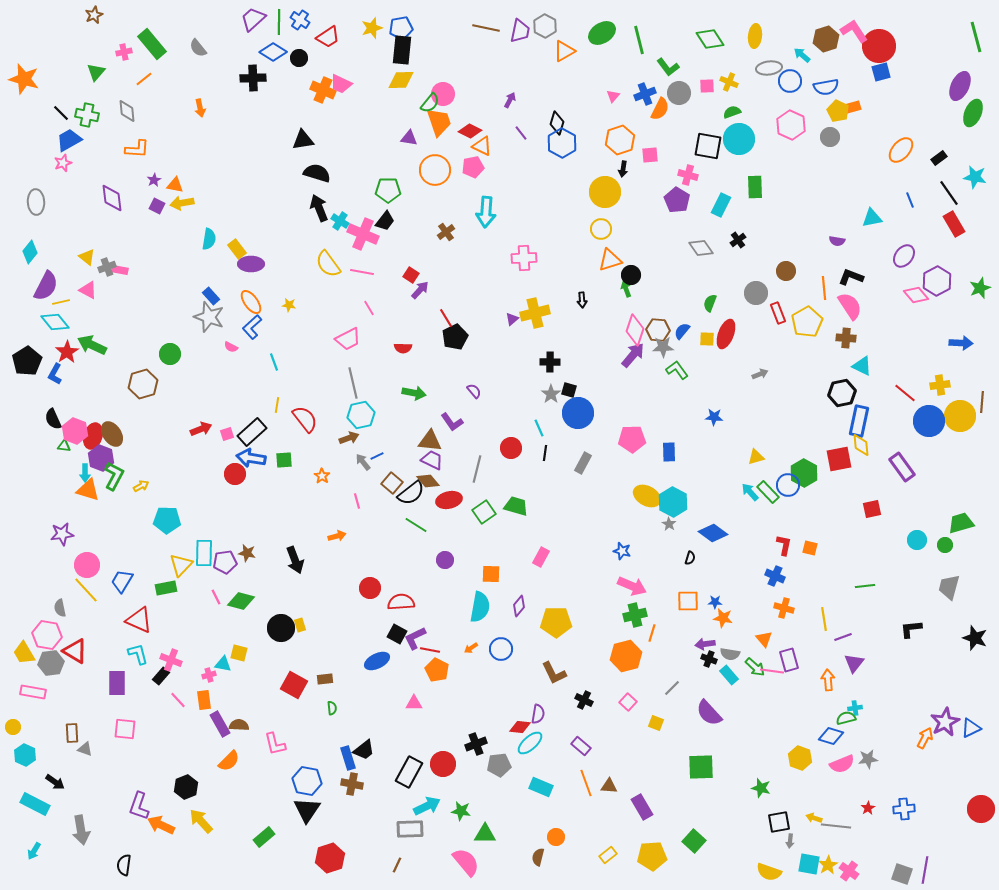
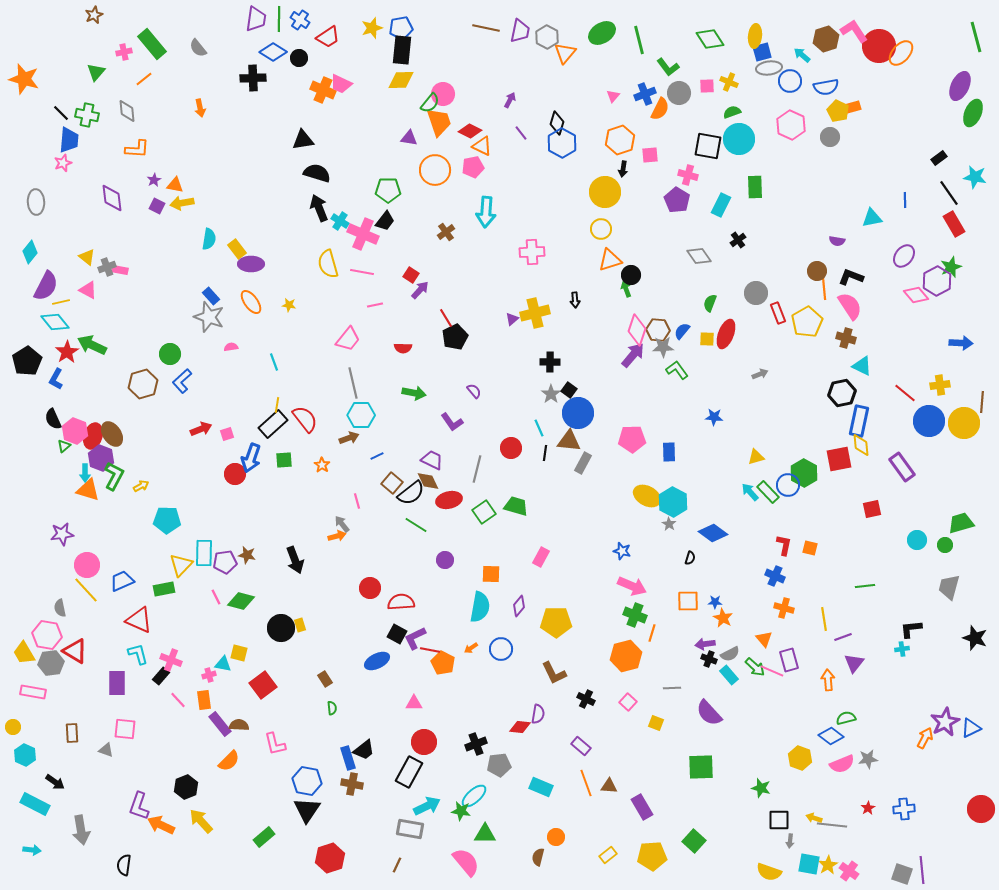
purple trapezoid at (253, 19): moved 3 px right; rotated 140 degrees clockwise
green line at (279, 22): moved 3 px up
gray hexagon at (545, 26): moved 2 px right, 11 px down
orange triangle at (564, 51): moved 1 px right, 2 px down; rotated 20 degrees counterclockwise
blue square at (881, 72): moved 119 px left, 20 px up
blue trapezoid at (69, 140): rotated 124 degrees clockwise
orange ellipse at (901, 150): moved 97 px up
blue line at (910, 200): moved 5 px left; rotated 21 degrees clockwise
gray diamond at (701, 248): moved 2 px left, 8 px down
pink cross at (524, 258): moved 8 px right, 6 px up
yellow semicircle at (328, 264): rotated 20 degrees clockwise
brown circle at (786, 271): moved 31 px right
green star at (980, 288): moved 29 px left, 21 px up
black arrow at (582, 300): moved 7 px left
pink line at (369, 308): moved 6 px right, 3 px up; rotated 70 degrees counterclockwise
blue L-shape at (252, 327): moved 70 px left, 54 px down
pink diamond at (635, 330): moved 2 px right
brown cross at (846, 338): rotated 12 degrees clockwise
pink trapezoid at (348, 339): rotated 24 degrees counterclockwise
pink semicircle at (231, 347): rotated 144 degrees clockwise
blue L-shape at (55, 374): moved 1 px right, 5 px down
black square at (569, 390): rotated 21 degrees clockwise
cyan hexagon at (361, 415): rotated 12 degrees clockwise
yellow circle at (960, 416): moved 4 px right, 7 px down
black rectangle at (252, 432): moved 21 px right, 8 px up
brown triangle at (430, 441): moved 139 px right
green triangle at (64, 446): rotated 48 degrees counterclockwise
blue arrow at (251, 458): rotated 80 degrees counterclockwise
gray arrow at (363, 462): moved 21 px left, 62 px down
orange star at (322, 476): moved 11 px up
brown diamond at (428, 481): rotated 15 degrees clockwise
brown star at (247, 553): moved 2 px down
blue trapezoid at (122, 581): rotated 35 degrees clockwise
green rectangle at (166, 588): moved 2 px left, 1 px down
green cross at (635, 615): rotated 35 degrees clockwise
orange star at (723, 618): rotated 18 degrees clockwise
gray semicircle at (730, 654): rotated 36 degrees counterclockwise
orange pentagon at (437, 670): moved 6 px right, 7 px up
pink line at (772, 671): rotated 15 degrees clockwise
brown rectangle at (325, 679): rotated 63 degrees clockwise
red square at (294, 685): moved 31 px left; rotated 24 degrees clockwise
gray line at (672, 688): rotated 42 degrees clockwise
black cross at (584, 700): moved 2 px right, 1 px up
cyan cross at (855, 708): moved 47 px right, 59 px up
purple rectangle at (220, 724): rotated 10 degrees counterclockwise
blue diamond at (831, 736): rotated 20 degrees clockwise
cyan ellipse at (530, 743): moved 56 px left, 53 px down
gray triangle at (85, 749): moved 21 px right, 1 px down
red circle at (443, 764): moved 19 px left, 22 px up
black square at (779, 822): moved 2 px up; rotated 10 degrees clockwise
gray line at (836, 826): moved 4 px left, 1 px up
gray rectangle at (410, 829): rotated 12 degrees clockwise
cyan arrow at (34, 851): moved 2 px left, 1 px up; rotated 114 degrees counterclockwise
purple line at (925, 870): moved 3 px left; rotated 16 degrees counterclockwise
